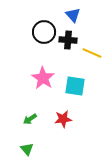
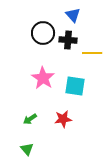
black circle: moved 1 px left, 1 px down
yellow line: rotated 24 degrees counterclockwise
